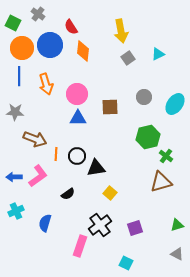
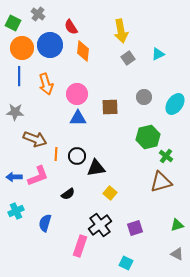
pink L-shape: rotated 15 degrees clockwise
